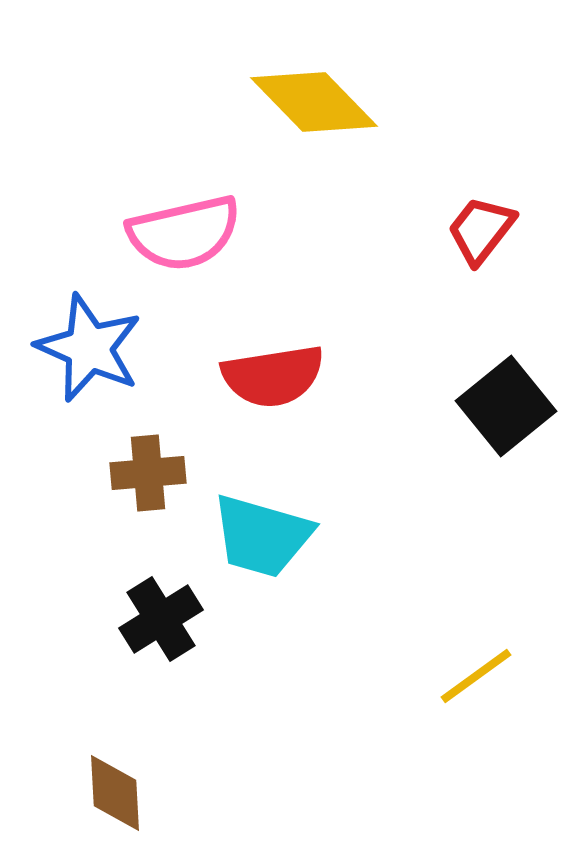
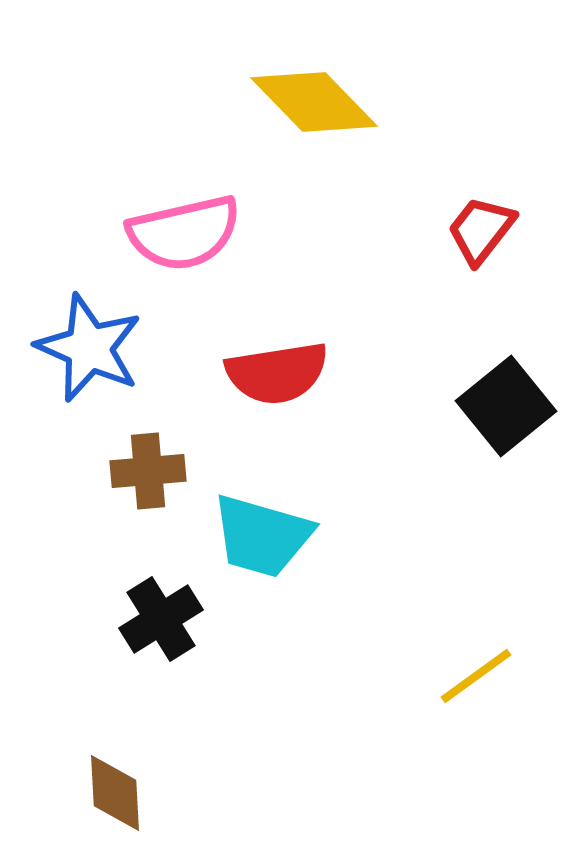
red semicircle: moved 4 px right, 3 px up
brown cross: moved 2 px up
